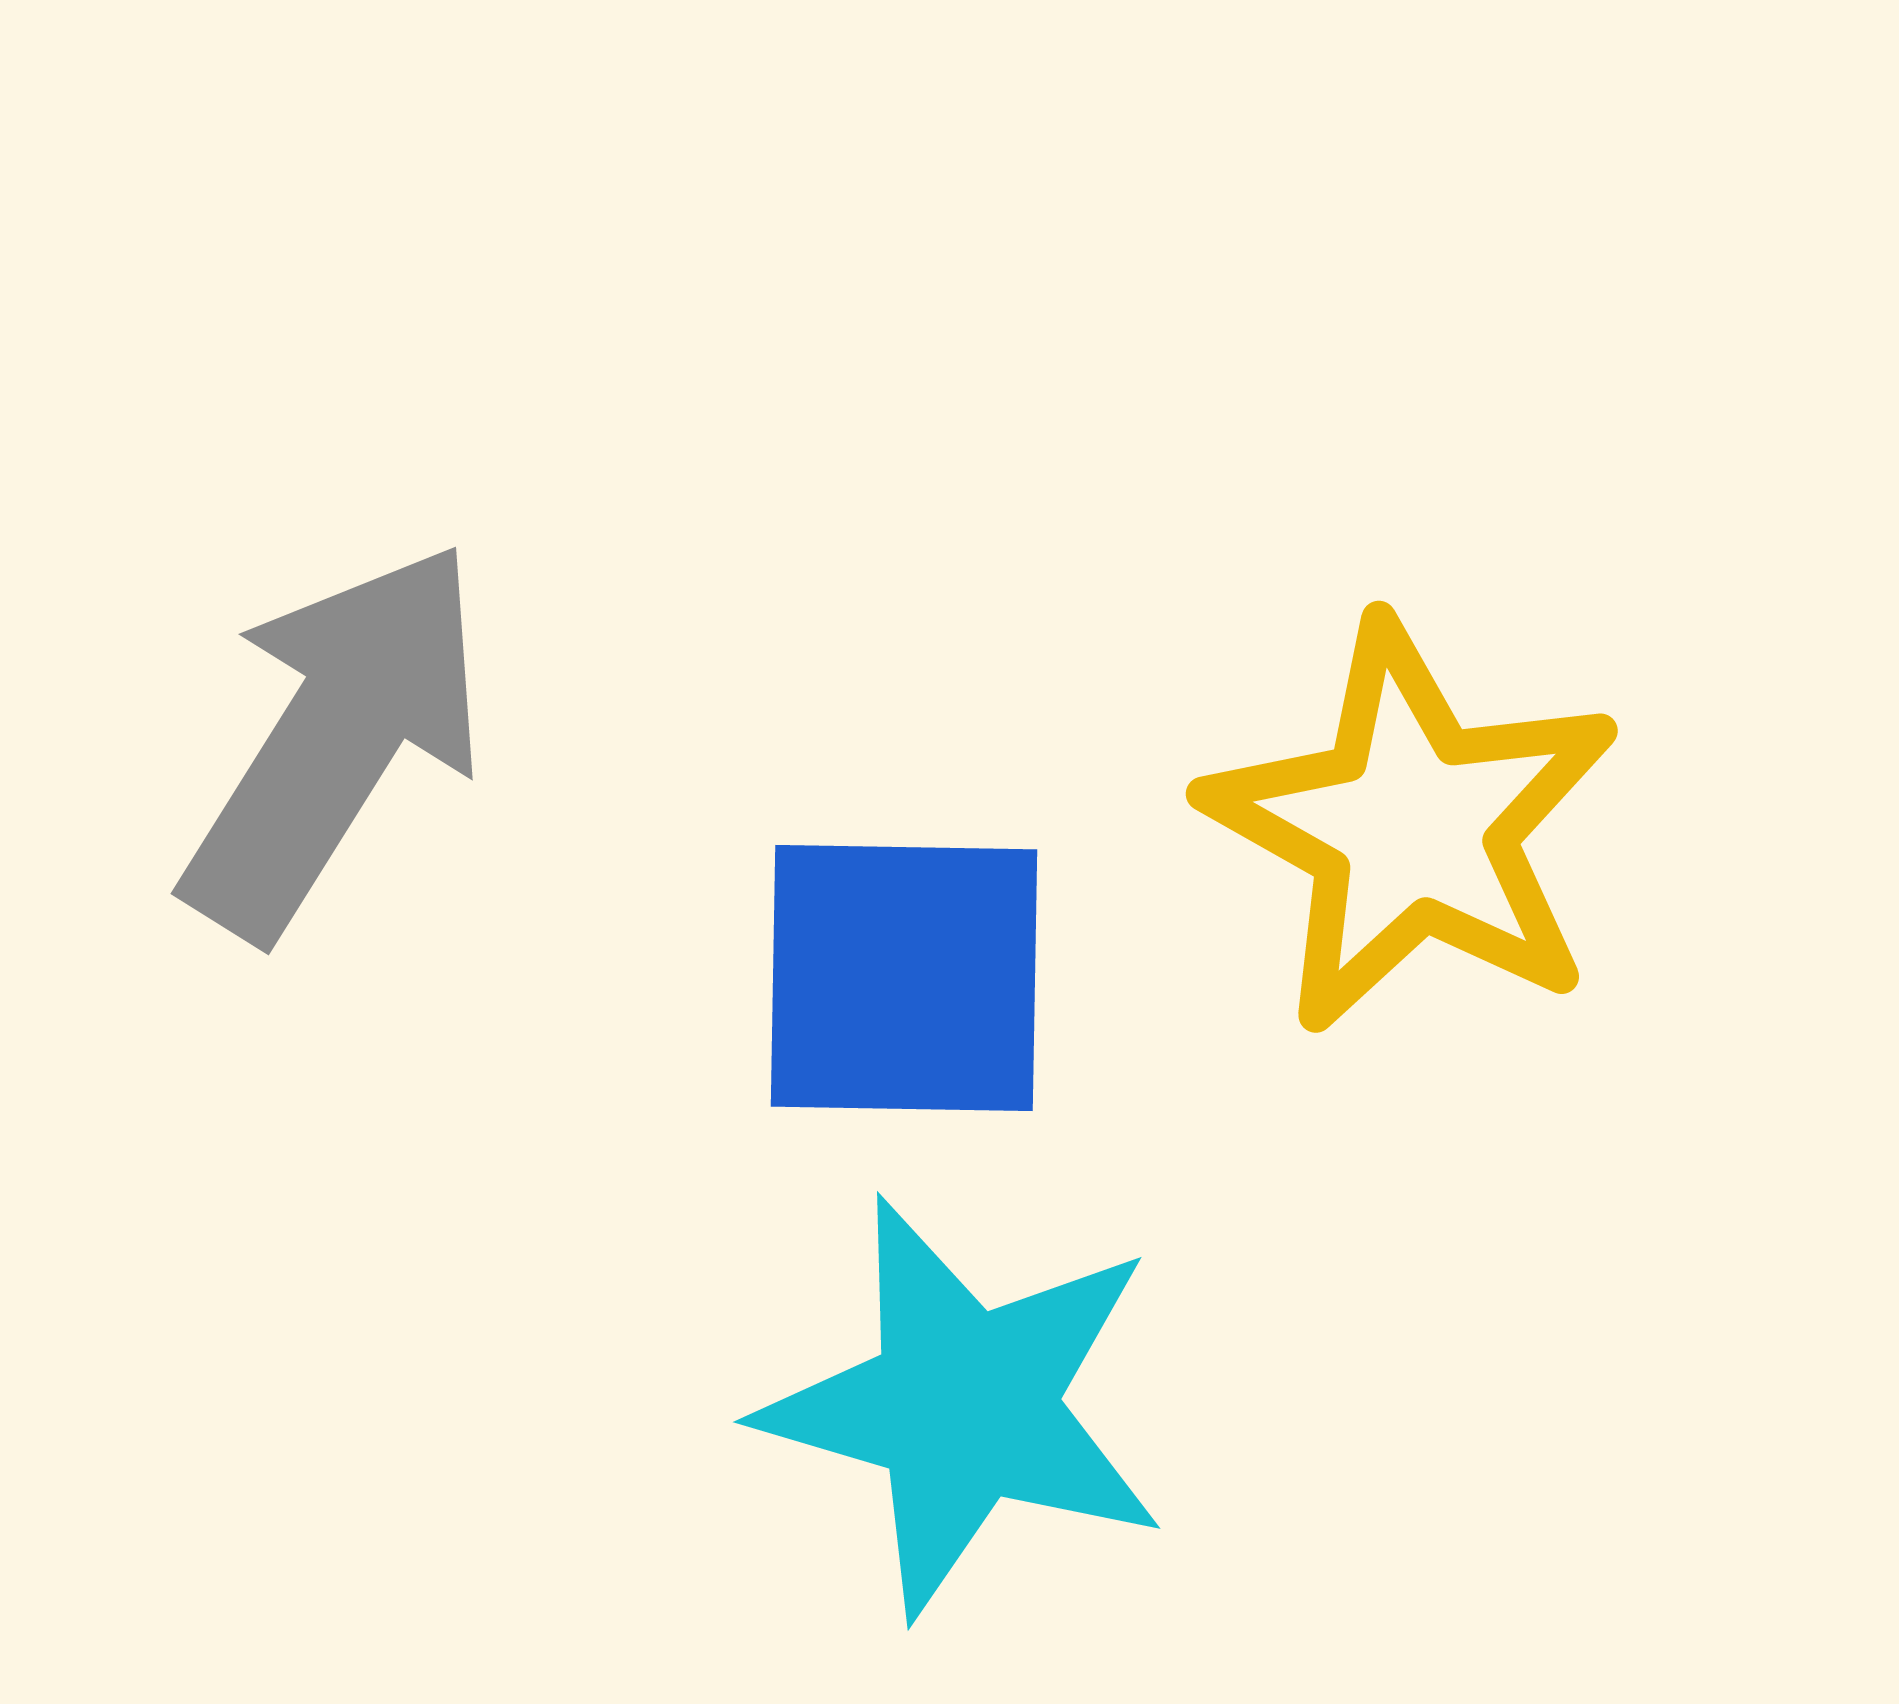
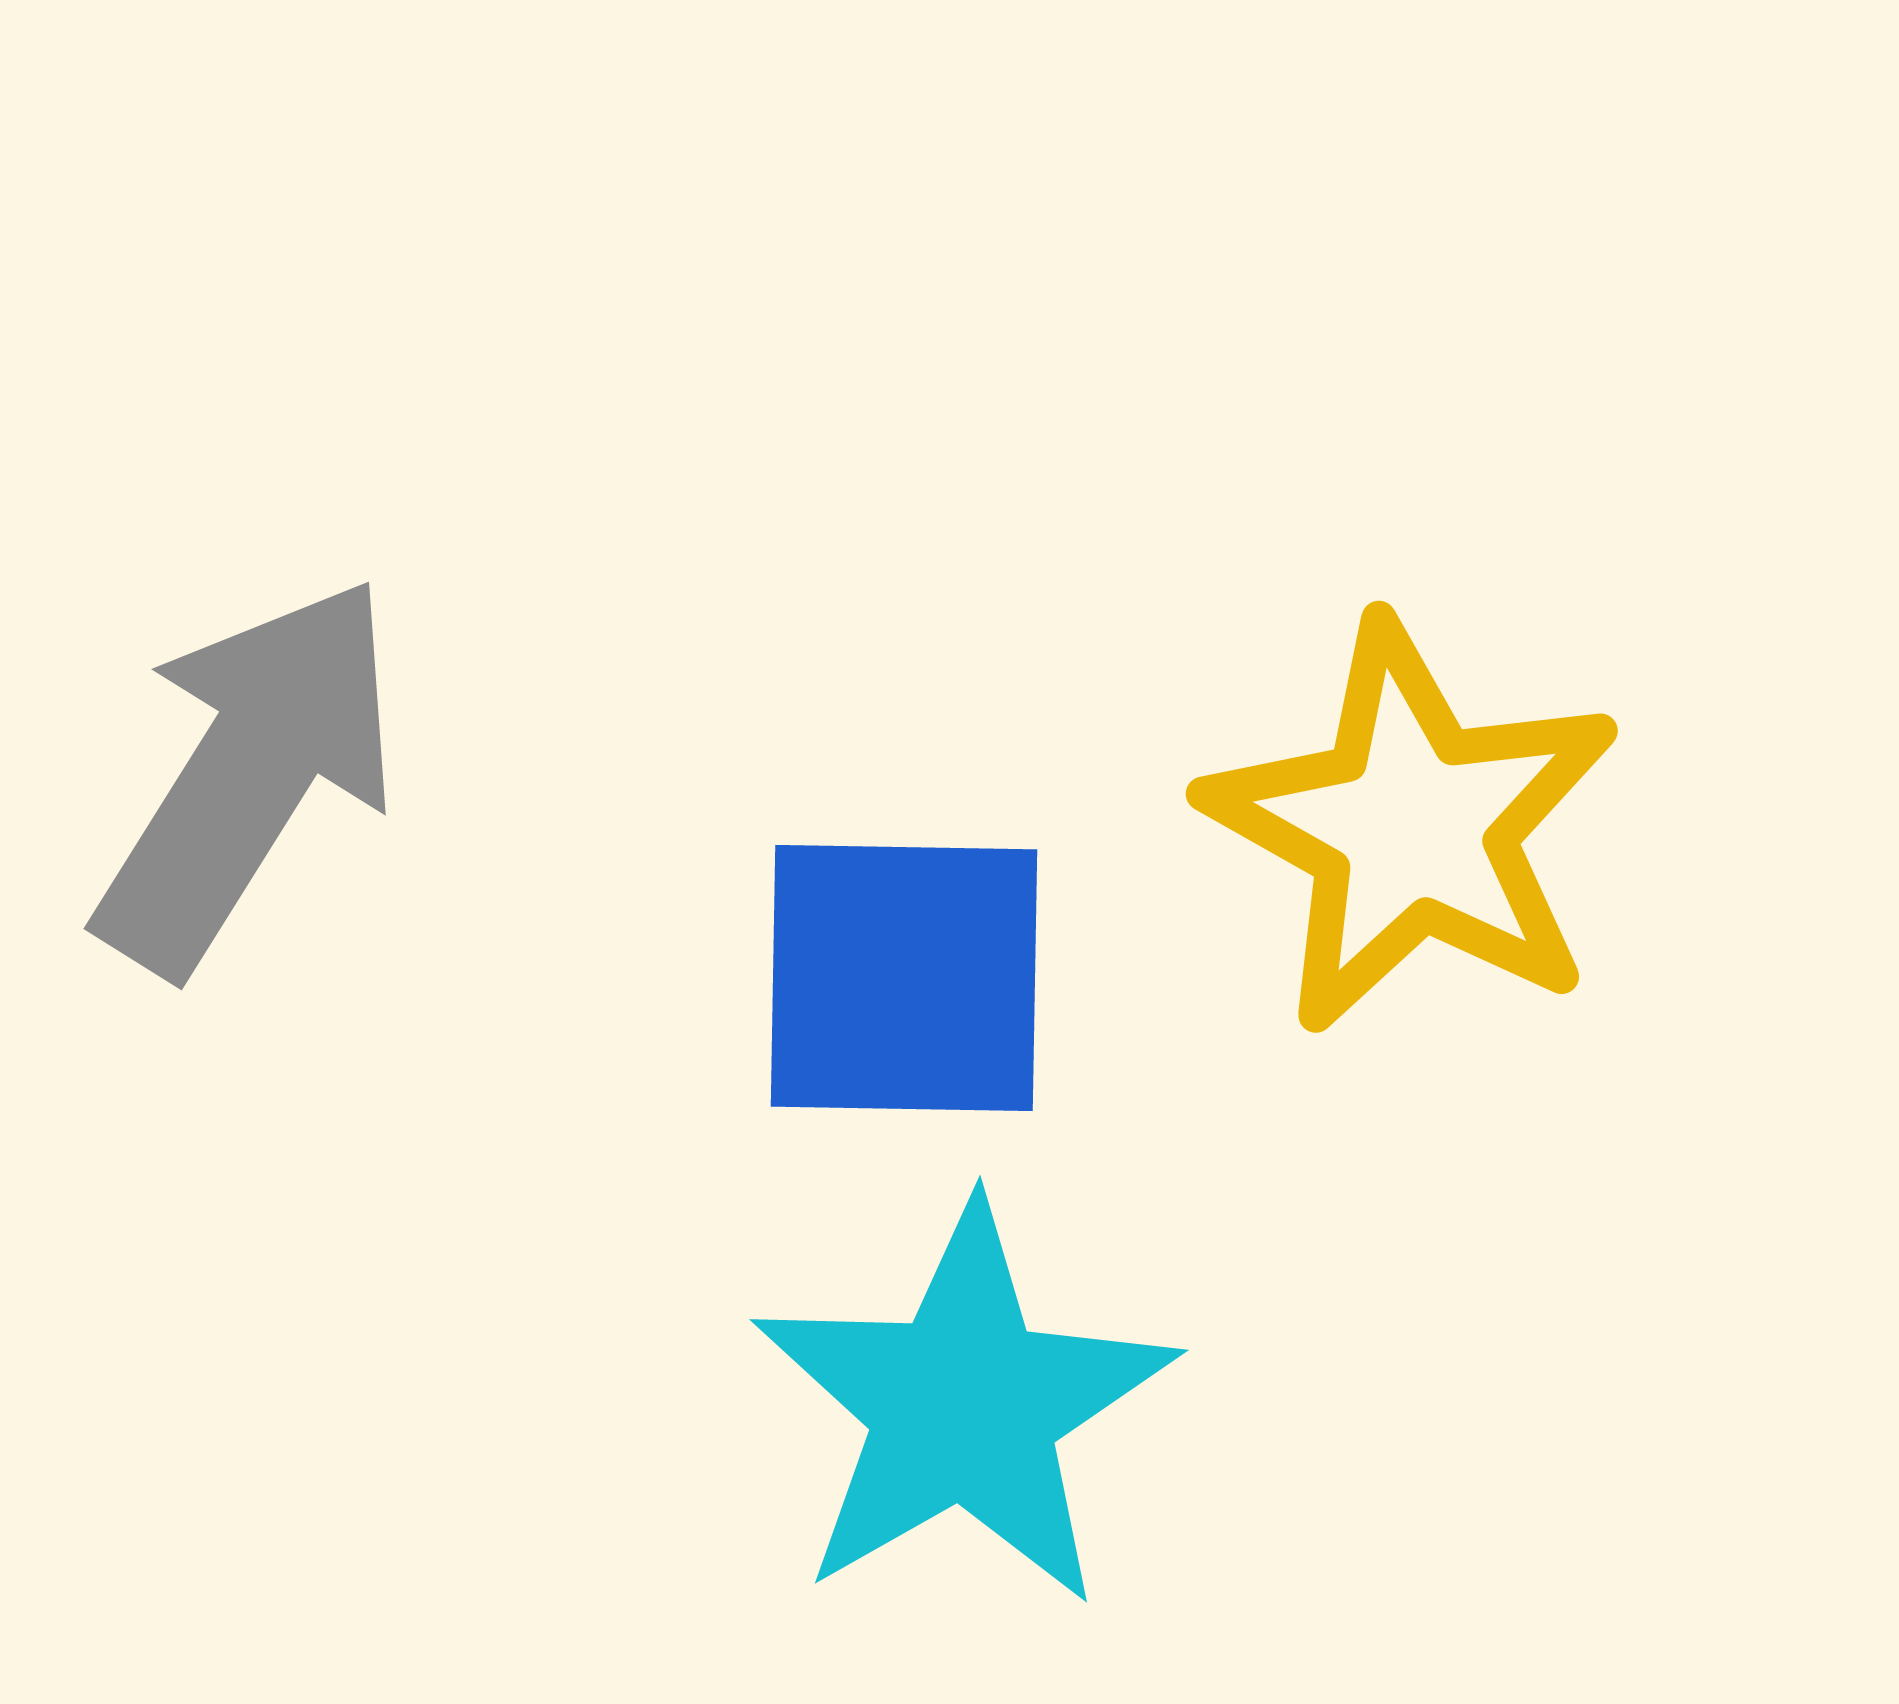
gray arrow: moved 87 px left, 35 px down
cyan star: rotated 26 degrees clockwise
